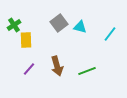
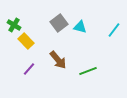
green cross: rotated 24 degrees counterclockwise
cyan line: moved 4 px right, 4 px up
yellow rectangle: moved 1 px down; rotated 42 degrees counterclockwise
brown arrow: moved 1 px right, 6 px up; rotated 24 degrees counterclockwise
green line: moved 1 px right
